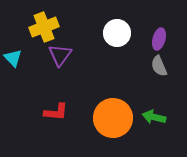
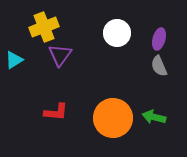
cyan triangle: moved 1 px right, 2 px down; rotated 42 degrees clockwise
